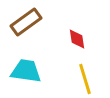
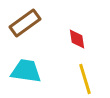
brown rectangle: moved 1 px left, 1 px down
